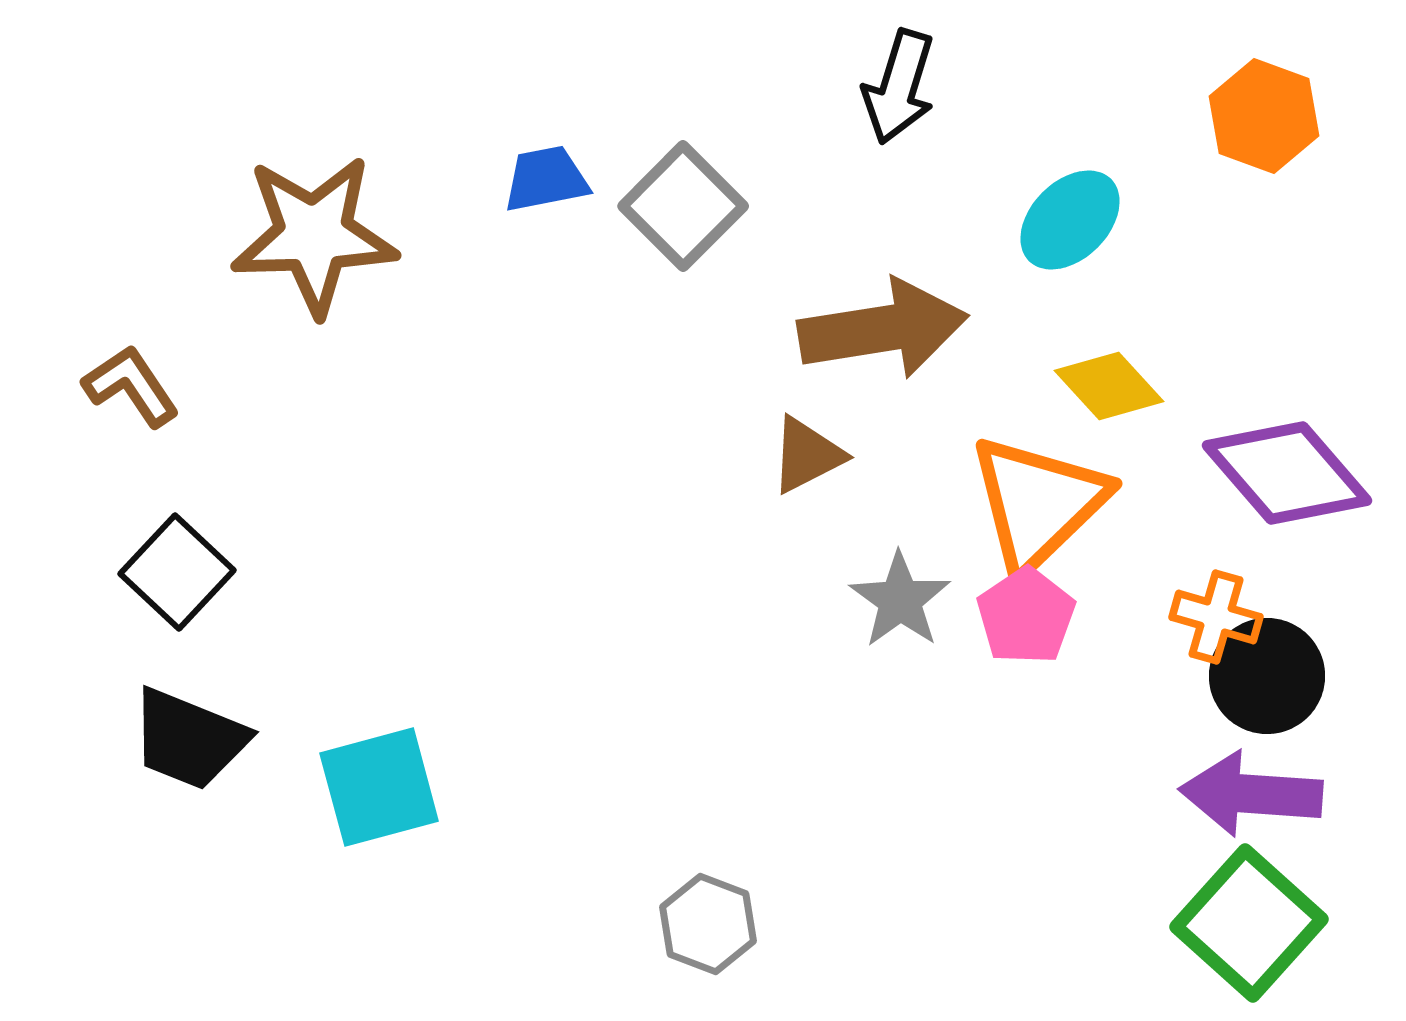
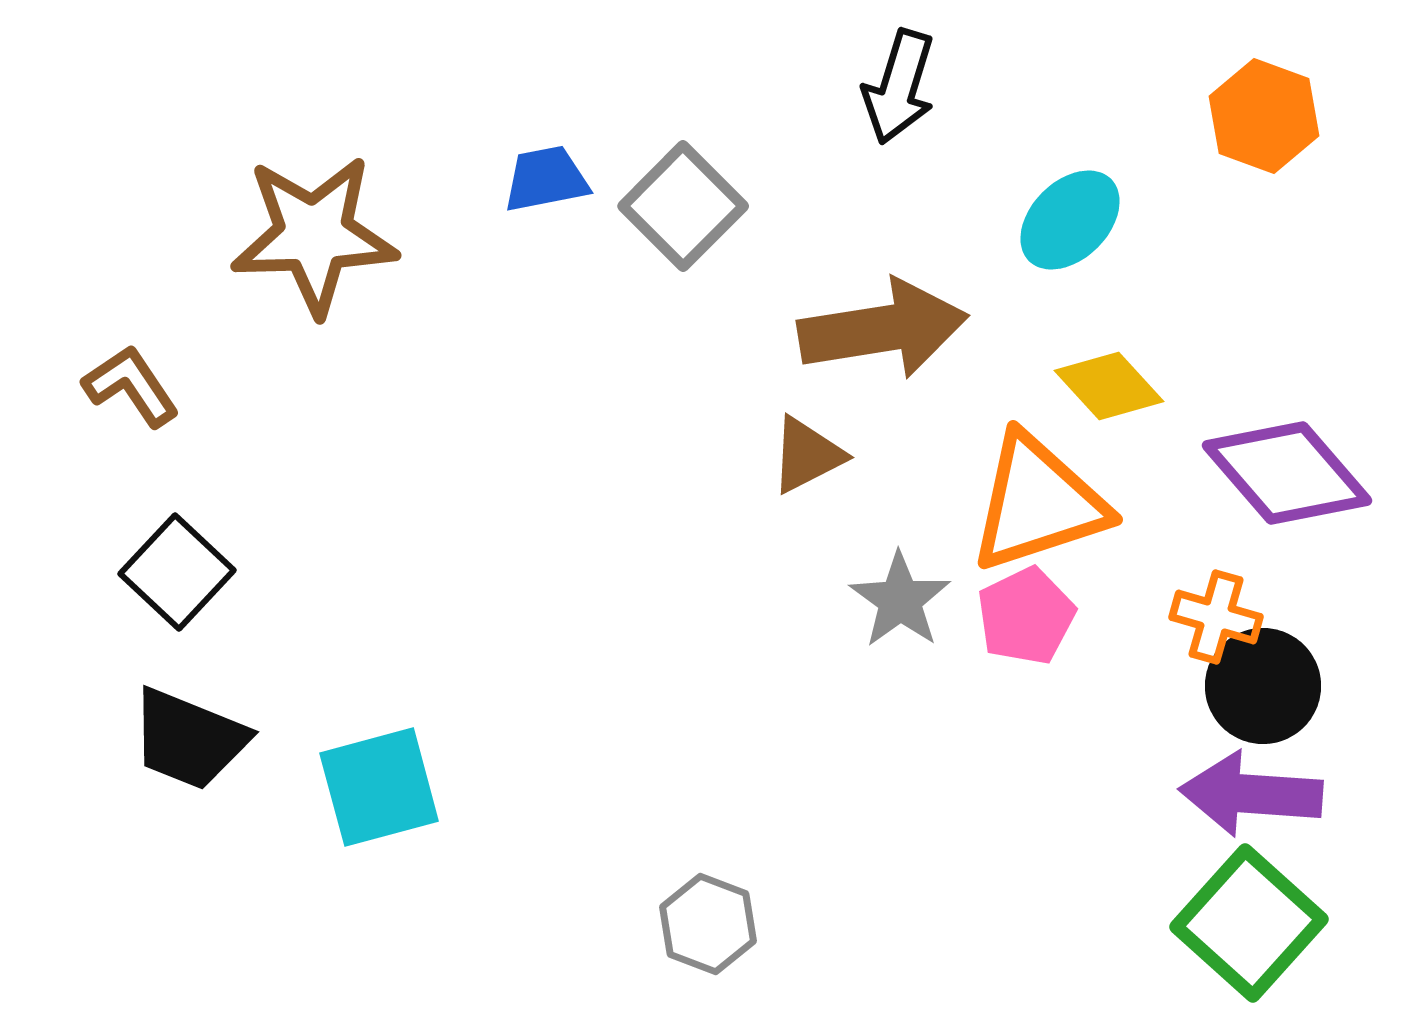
orange triangle: rotated 26 degrees clockwise
pink pentagon: rotated 8 degrees clockwise
black circle: moved 4 px left, 10 px down
